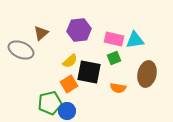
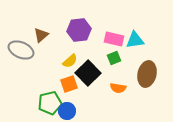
brown triangle: moved 2 px down
black square: moved 1 px left, 1 px down; rotated 35 degrees clockwise
orange square: rotated 12 degrees clockwise
